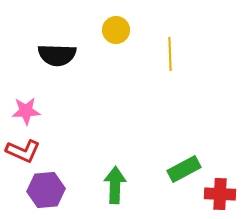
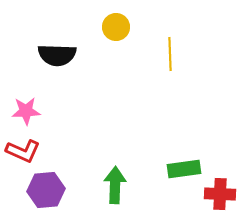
yellow circle: moved 3 px up
green rectangle: rotated 20 degrees clockwise
